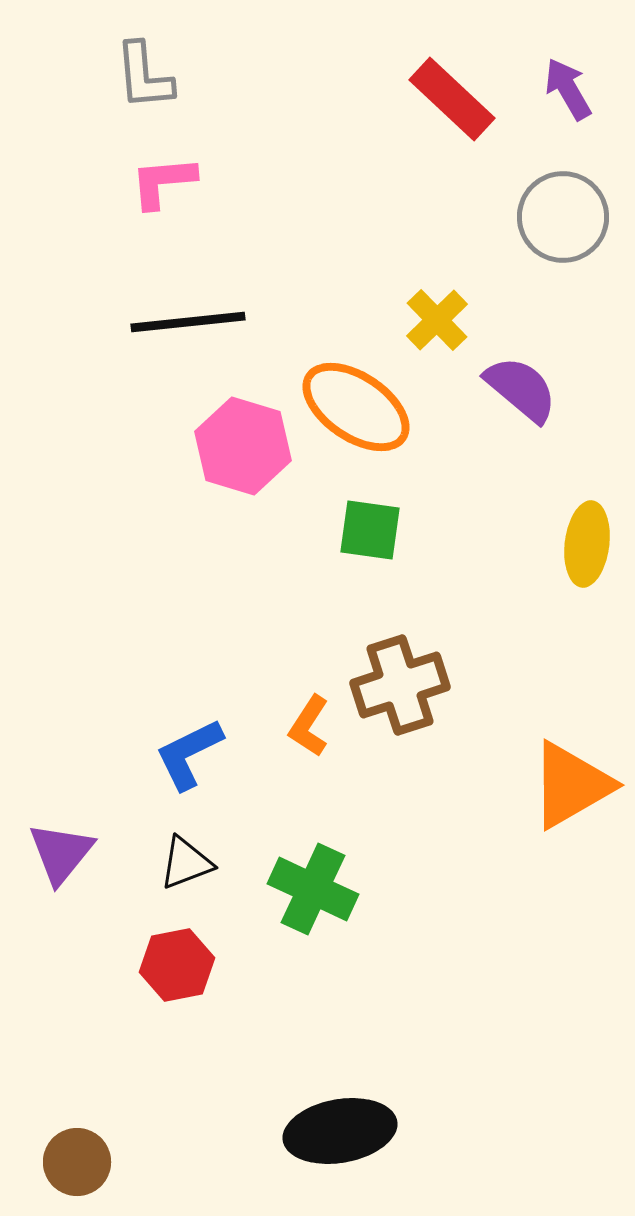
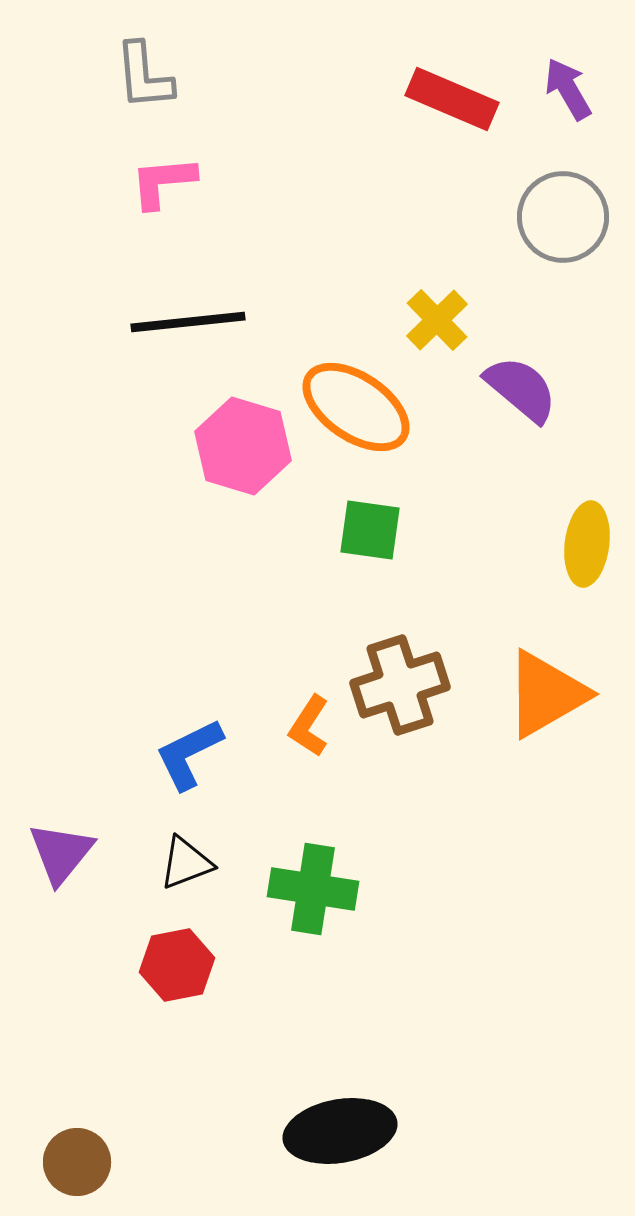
red rectangle: rotated 20 degrees counterclockwise
orange triangle: moved 25 px left, 91 px up
green cross: rotated 16 degrees counterclockwise
